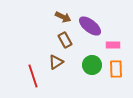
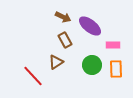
red line: rotated 25 degrees counterclockwise
